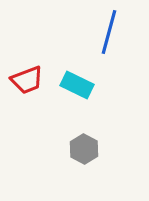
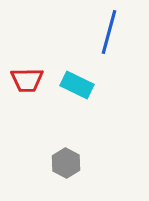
red trapezoid: rotated 20 degrees clockwise
gray hexagon: moved 18 px left, 14 px down
